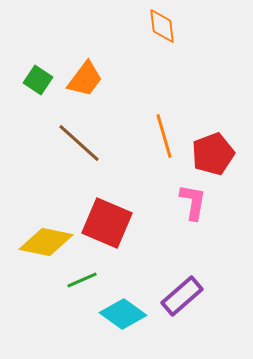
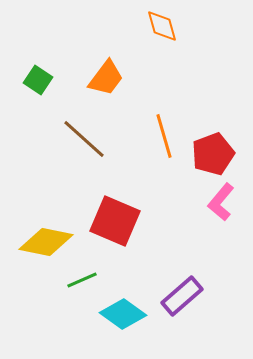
orange diamond: rotated 9 degrees counterclockwise
orange trapezoid: moved 21 px right, 1 px up
brown line: moved 5 px right, 4 px up
pink L-shape: moved 28 px right; rotated 150 degrees counterclockwise
red square: moved 8 px right, 2 px up
